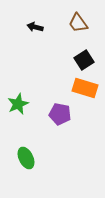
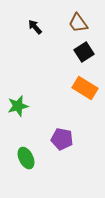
black arrow: rotated 35 degrees clockwise
black square: moved 8 px up
orange rectangle: rotated 15 degrees clockwise
green star: moved 2 px down; rotated 10 degrees clockwise
purple pentagon: moved 2 px right, 25 px down
